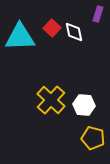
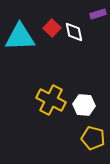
purple rectangle: rotated 56 degrees clockwise
yellow cross: rotated 16 degrees counterclockwise
